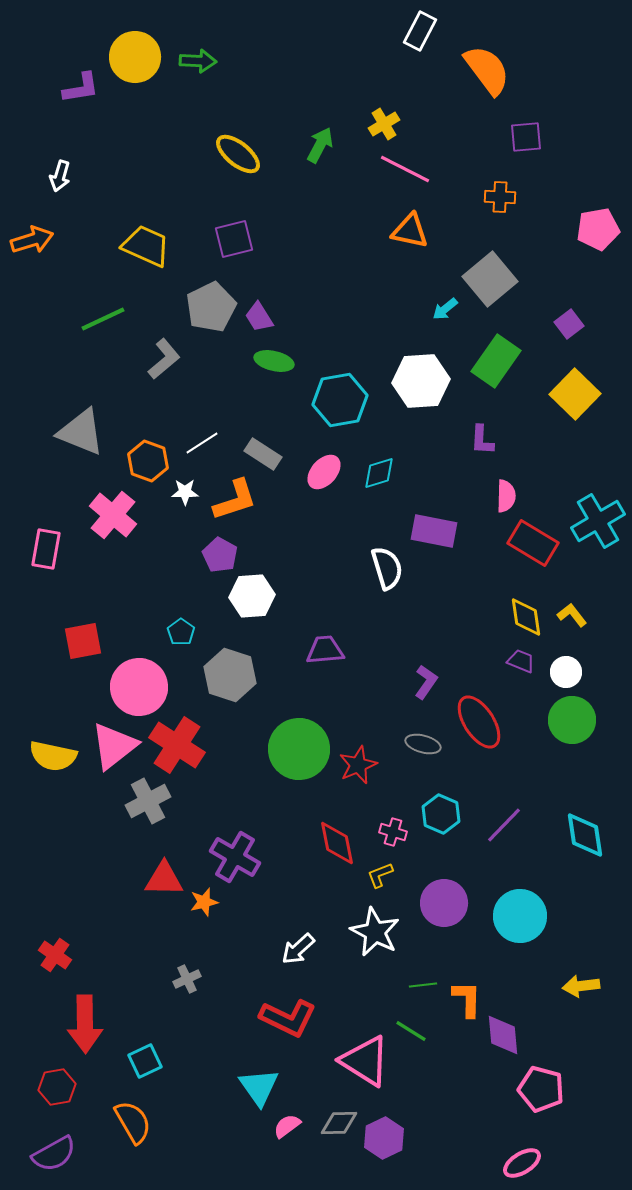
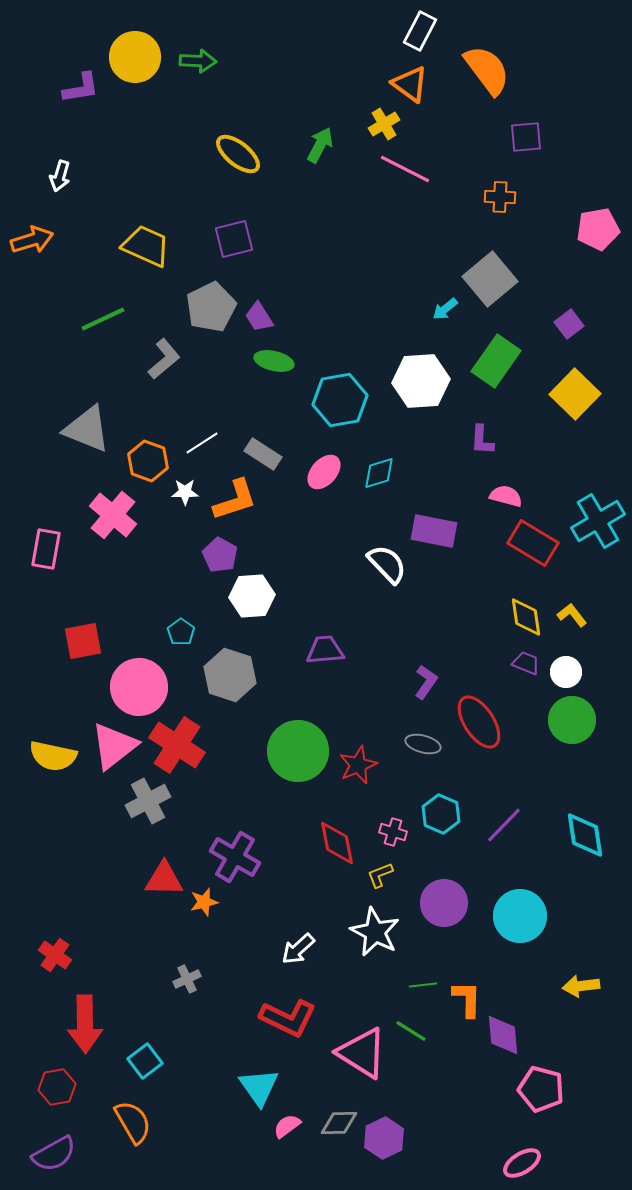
orange triangle at (410, 231): moved 147 px up; rotated 24 degrees clockwise
gray triangle at (81, 432): moved 6 px right, 3 px up
pink semicircle at (506, 496): rotated 76 degrees counterclockwise
white semicircle at (387, 568): moved 4 px up; rotated 27 degrees counterclockwise
purple trapezoid at (521, 661): moved 5 px right, 2 px down
green circle at (299, 749): moved 1 px left, 2 px down
cyan square at (145, 1061): rotated 12 degrees counterclockwise
pink triangle at (365, 1061): moved 3 px left, 8 px up
